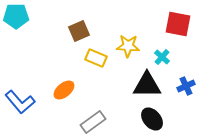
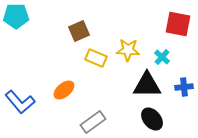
yellow star: moved 4 px down
blue cross: moved 2 px left, 1 px down; rotated 18 degrees clockwise
